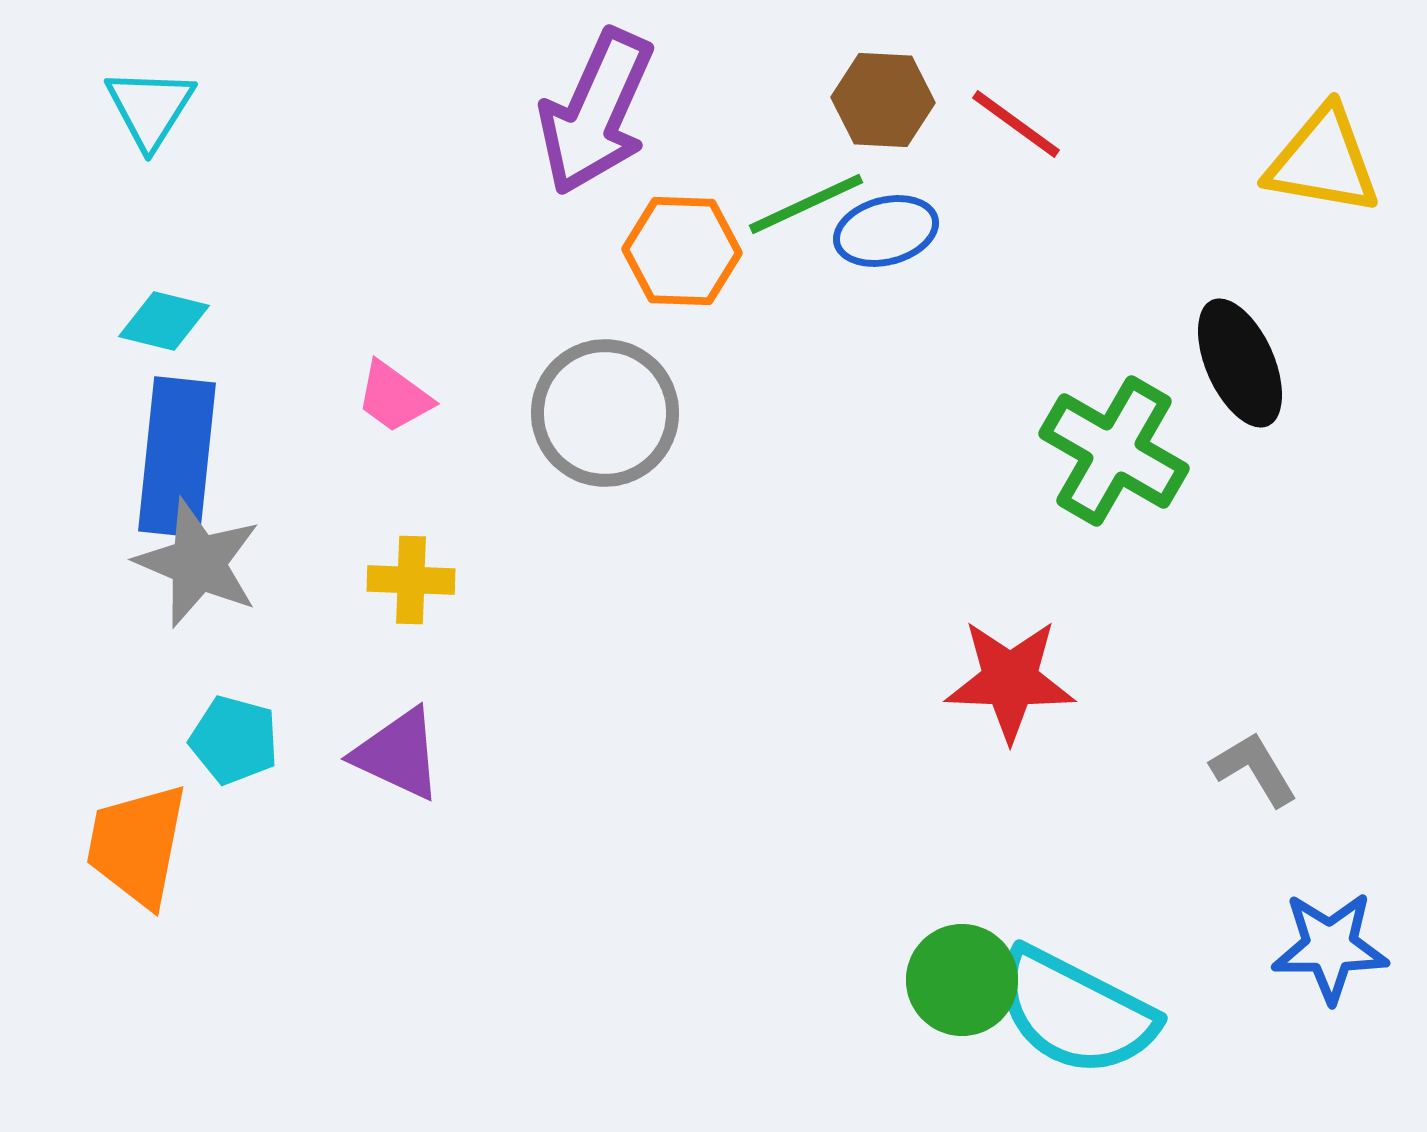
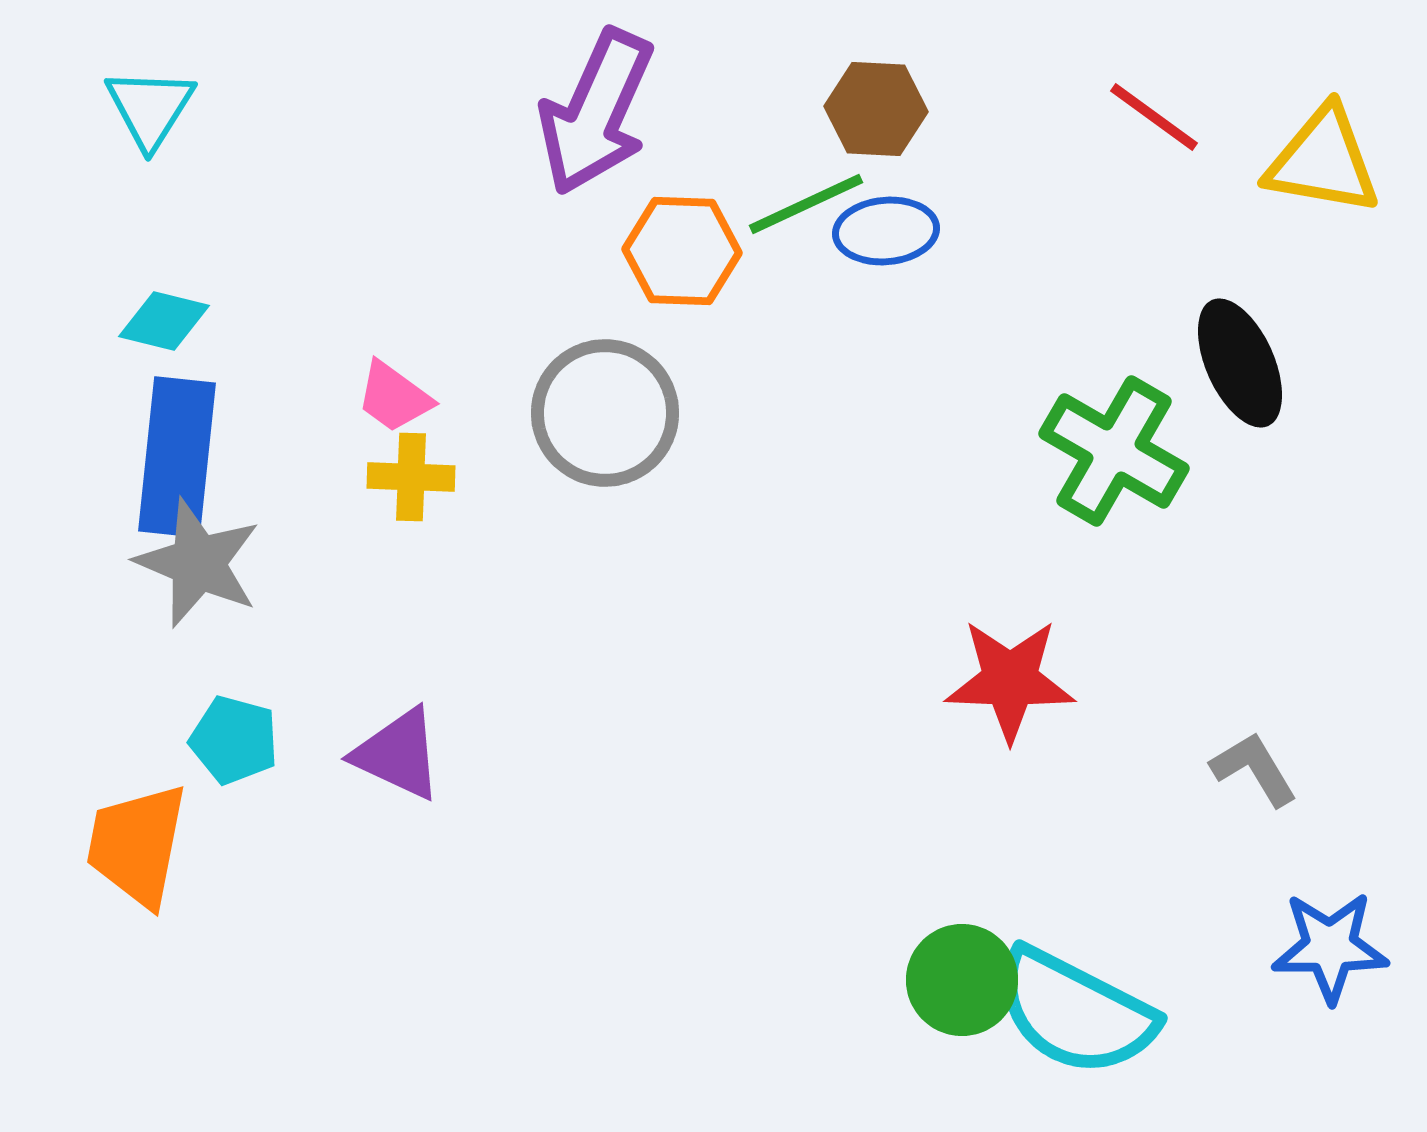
brown hexagon: moved 7 px left, 9 px down
red line: moved 138 px right, 7 px up
blue ellipse: rotated 10 degrees clockwise
yellow cross: moved 103 px up
